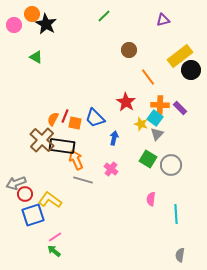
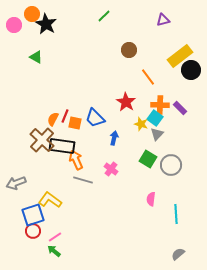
red circle: moved 8 px right, 37 px down
gray semicircle: moved 2 px left, 1 px up; rotated 40 degrees clockwise
